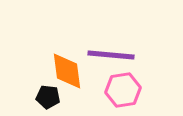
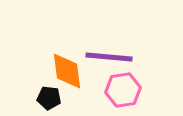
purple line: moved 2 px left, 2 px down
black pentagon: moved 1 px right, 1 px down
